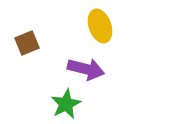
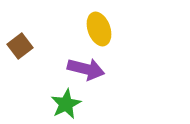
yellow ellipse: moved 1 px left, 3 px down
brown square: moved 7 px left, 3 px down; rotated 15 degrees counterclockwise
